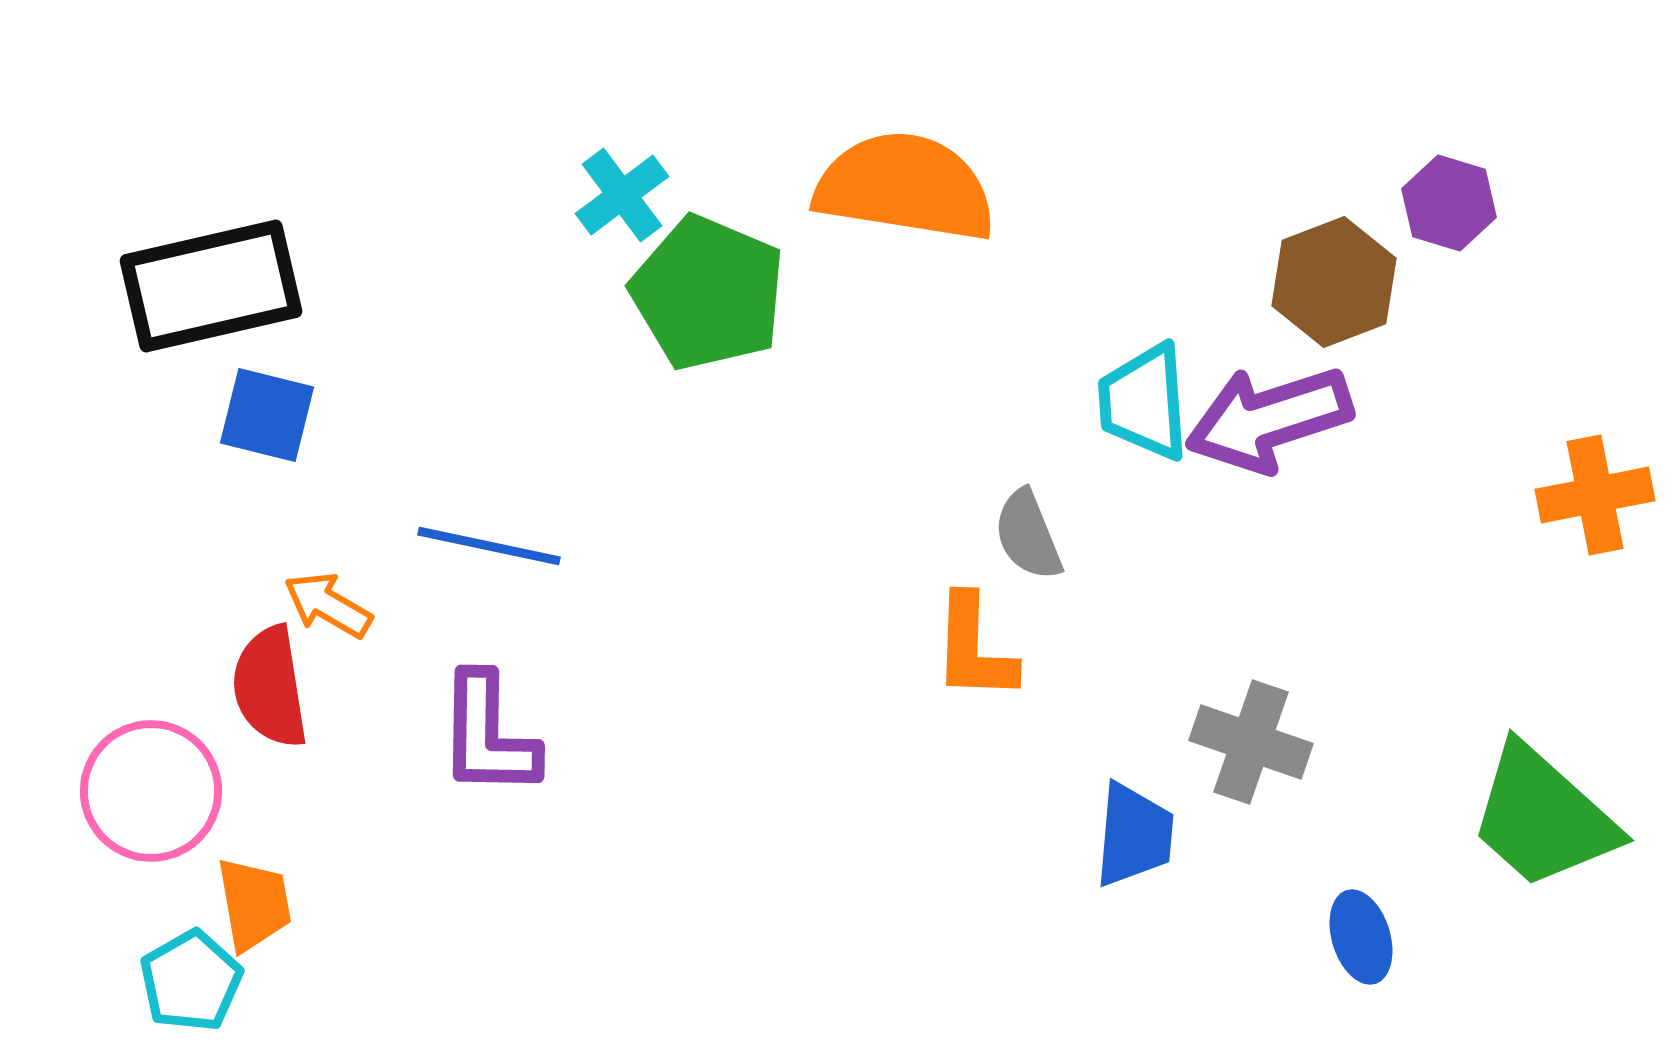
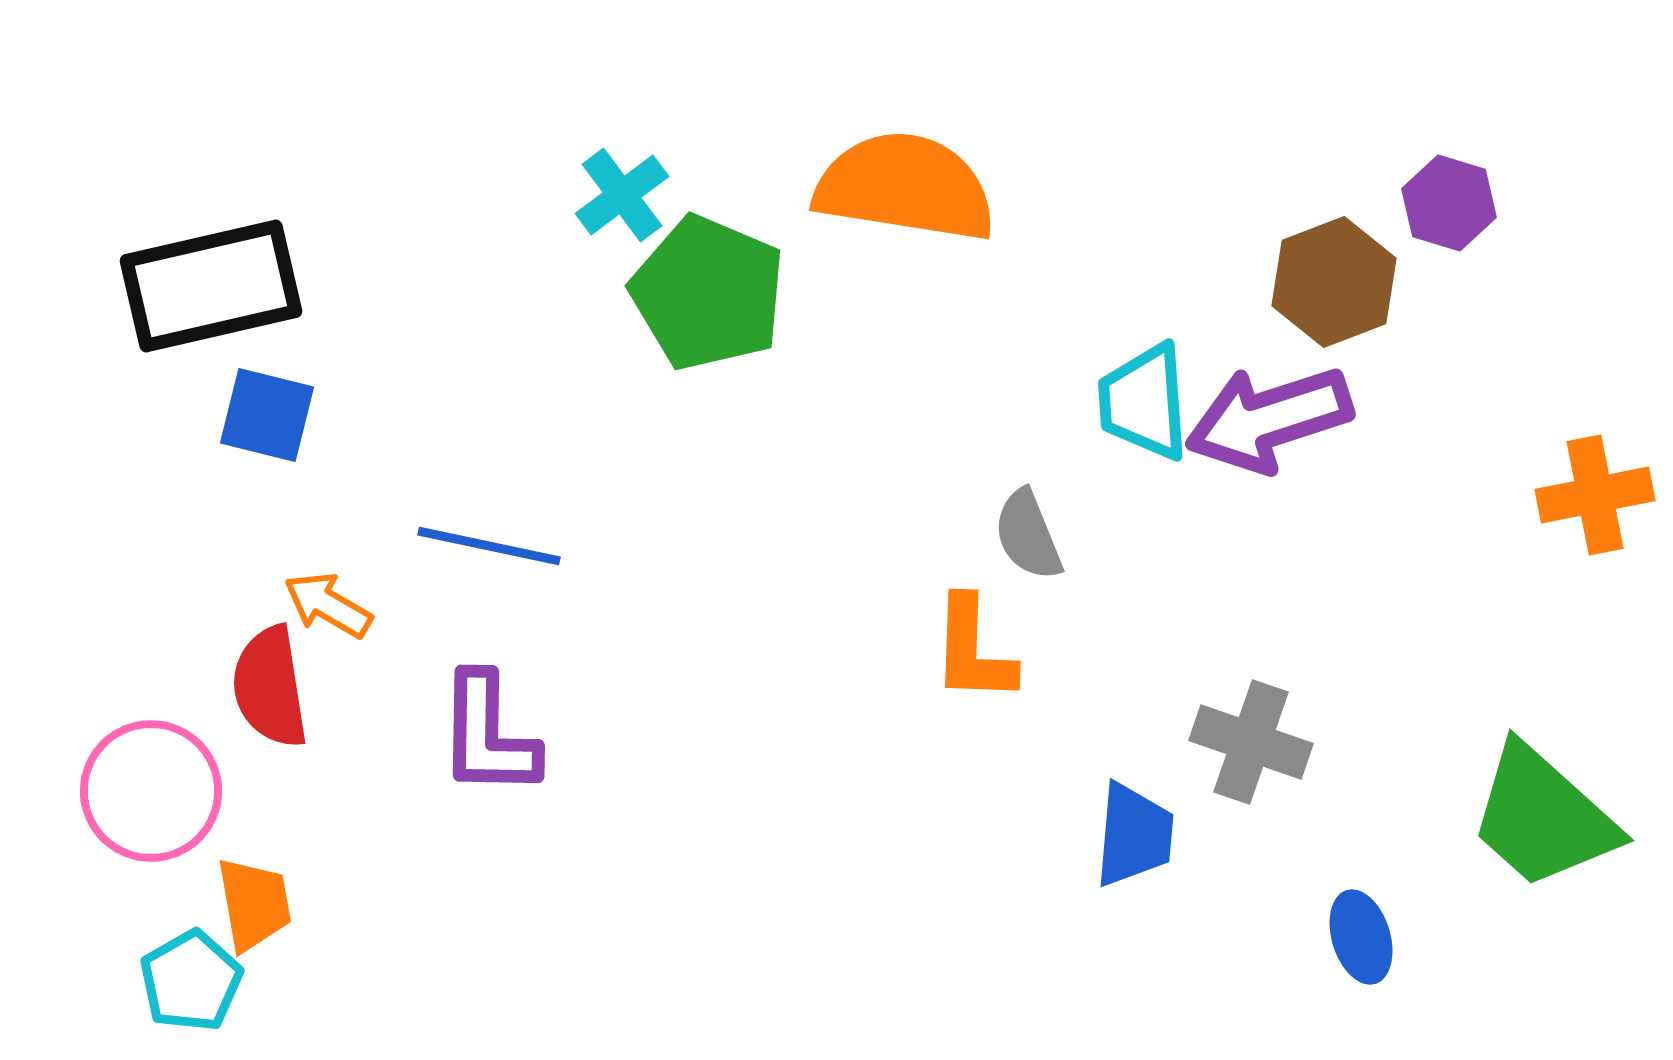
orange L-shape: moved 1 px left, 2 px down
